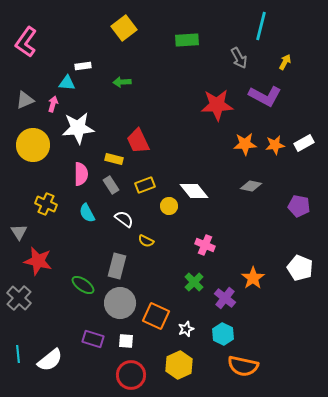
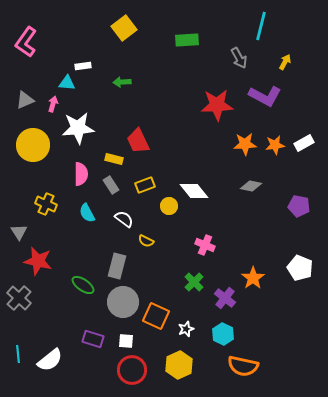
gray circle at (120, 303): moved 3 px right, 1 px up
red circle at (131, 375): moved 1 px right, 5 px up
